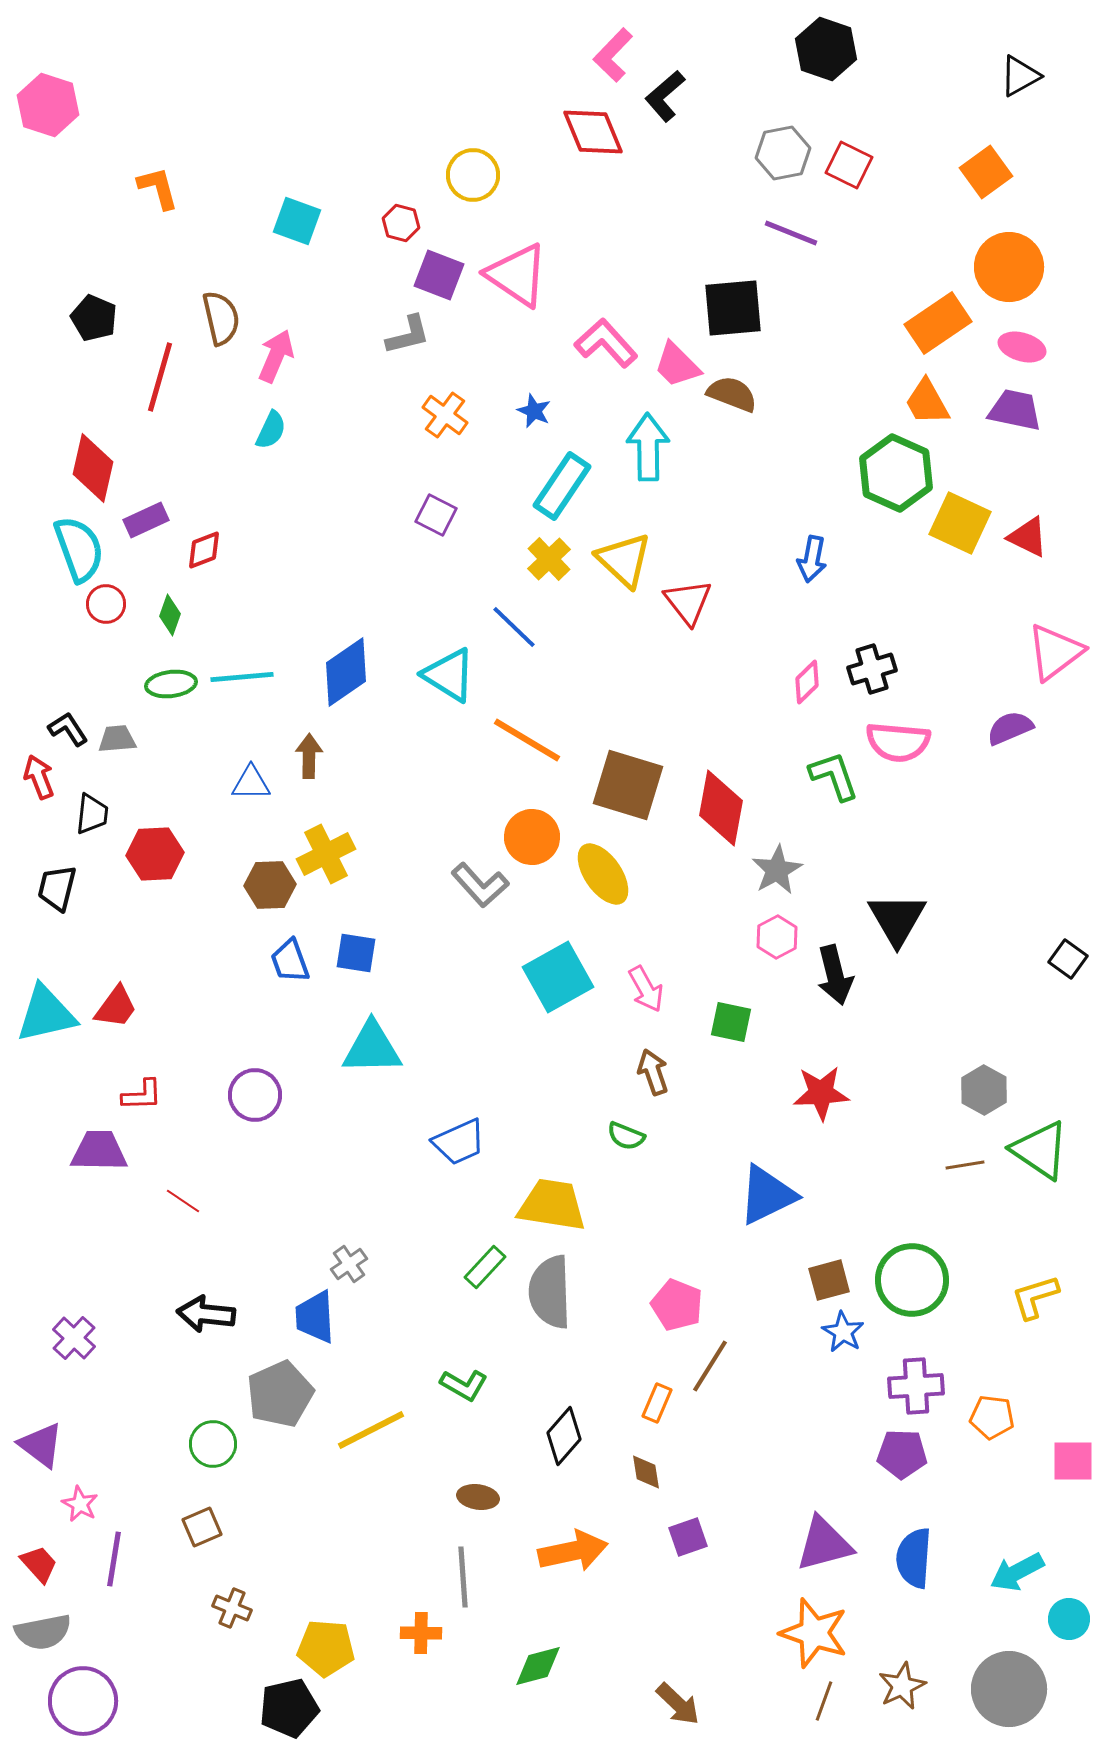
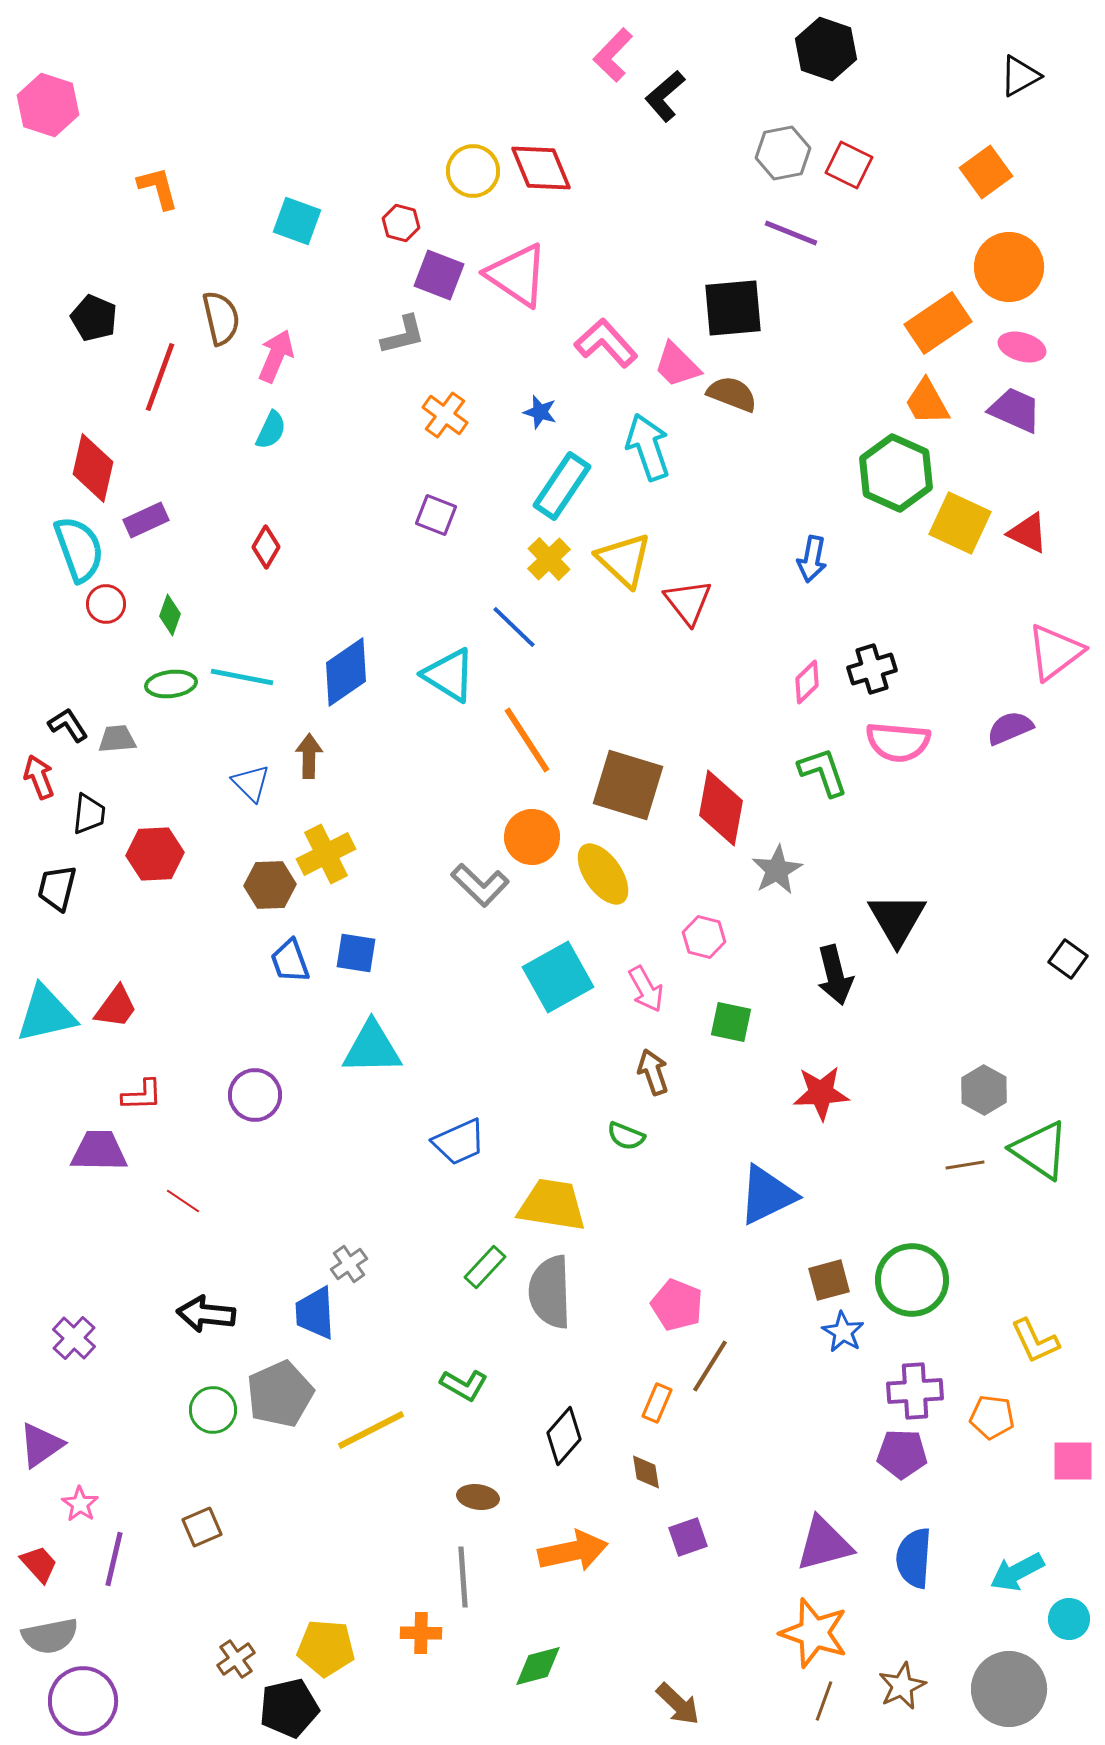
red diamond at (593, 132): moved 52 px left, 36 px down
yellow circle at (473, 175): moved 4 px up
gray L-shape at (408, 335): moved 5 px left
red line at (160, 377): rotated 4 degrees clockwise
purple trapezoid at (1015, 410): rotated 12 degrees clockwise
blue star at (534, 411): moved 6 px right, 1 px down; rotated 8 degrees counterclockwise
cyan arrow at (648, 447): rotated 18 degrees counterclockwise
purple square at (436, 515): rotated 6 degrees counterclockwise
red triangle at (1028, 537): moved 4 px up
red diamond at (204, 550): moved 62 px right, 3 px up; rotated 39 degrees counterclockwise
cyan line at (242, 677): rotated 16 degrees clockwise
black L-shape at (68, 729): moved 4 px up
orange line at (527, 740): rotated 26 degrees clockwise
green L-shape at (834, 776): moved 11 px left, 4 px up
blue triangle at (251, 783): rotated 45 degrees clockwise
black trapezoid at (92, 814): moved 3 px left
gray L-shape at (480, 885): rotated 4 degrees counterclockwise
pink hexagon at (777, 937): moved 73 px left; rotated 18 degrees counterclockwise
yellow L-shape at (1035, 1297): moved 44 px down; rotated 98 degrees counterclockwise
blue trapezoid at (315, 1317): moved 4 px up
purple cross at (916, 1386): moved 1 px left, 5 px down
green circle at (213, 1444): moved 34 px up
purple triangle at (41, 1445): rotated 48 degrees clockwise
pink star at (80, 1504): rotated 6 degrees clockwise
purple line at (114, 1559): rotated 4 degrees clockwise
brown cross at (232, 1608): moved 4 px right, 51 px down; rotated 33 degrees clockwise
gray semicircle at (43, 1632): moved 7 px right, 4 px down
